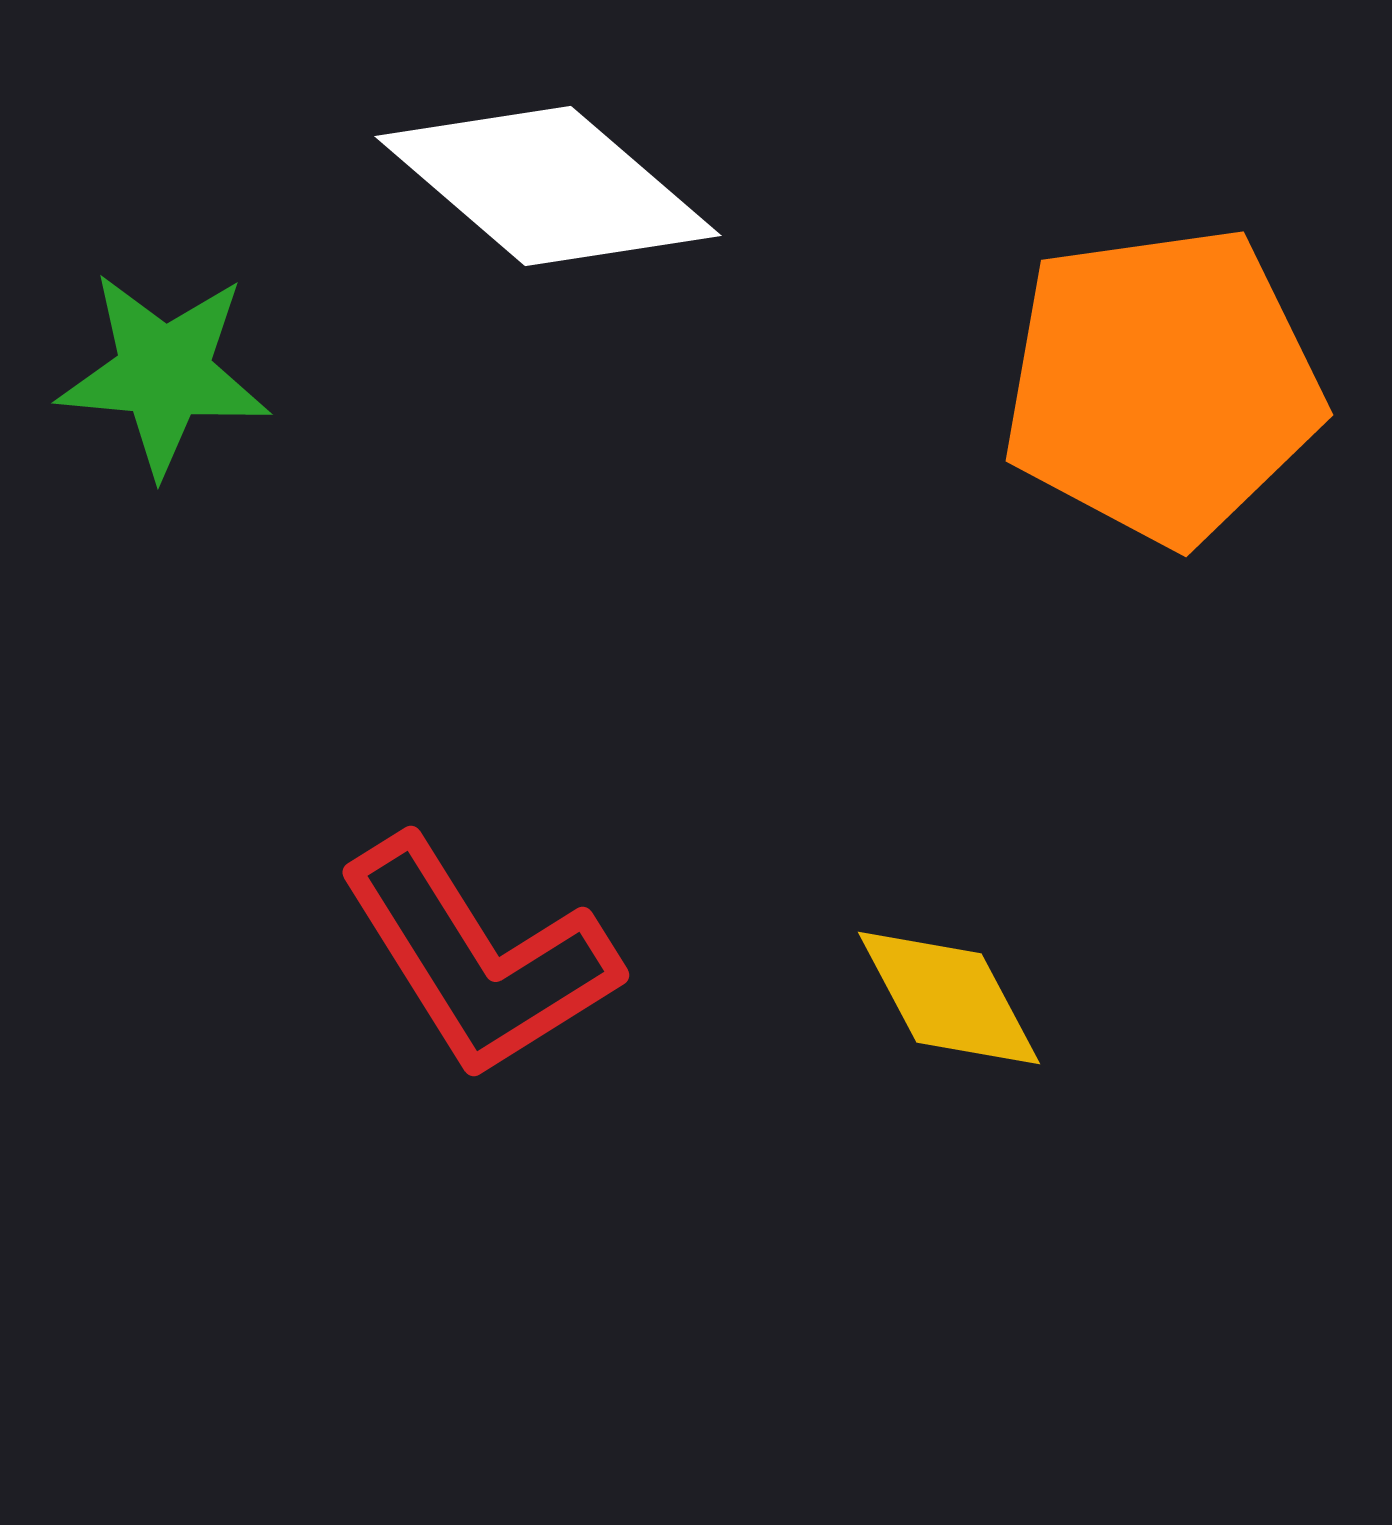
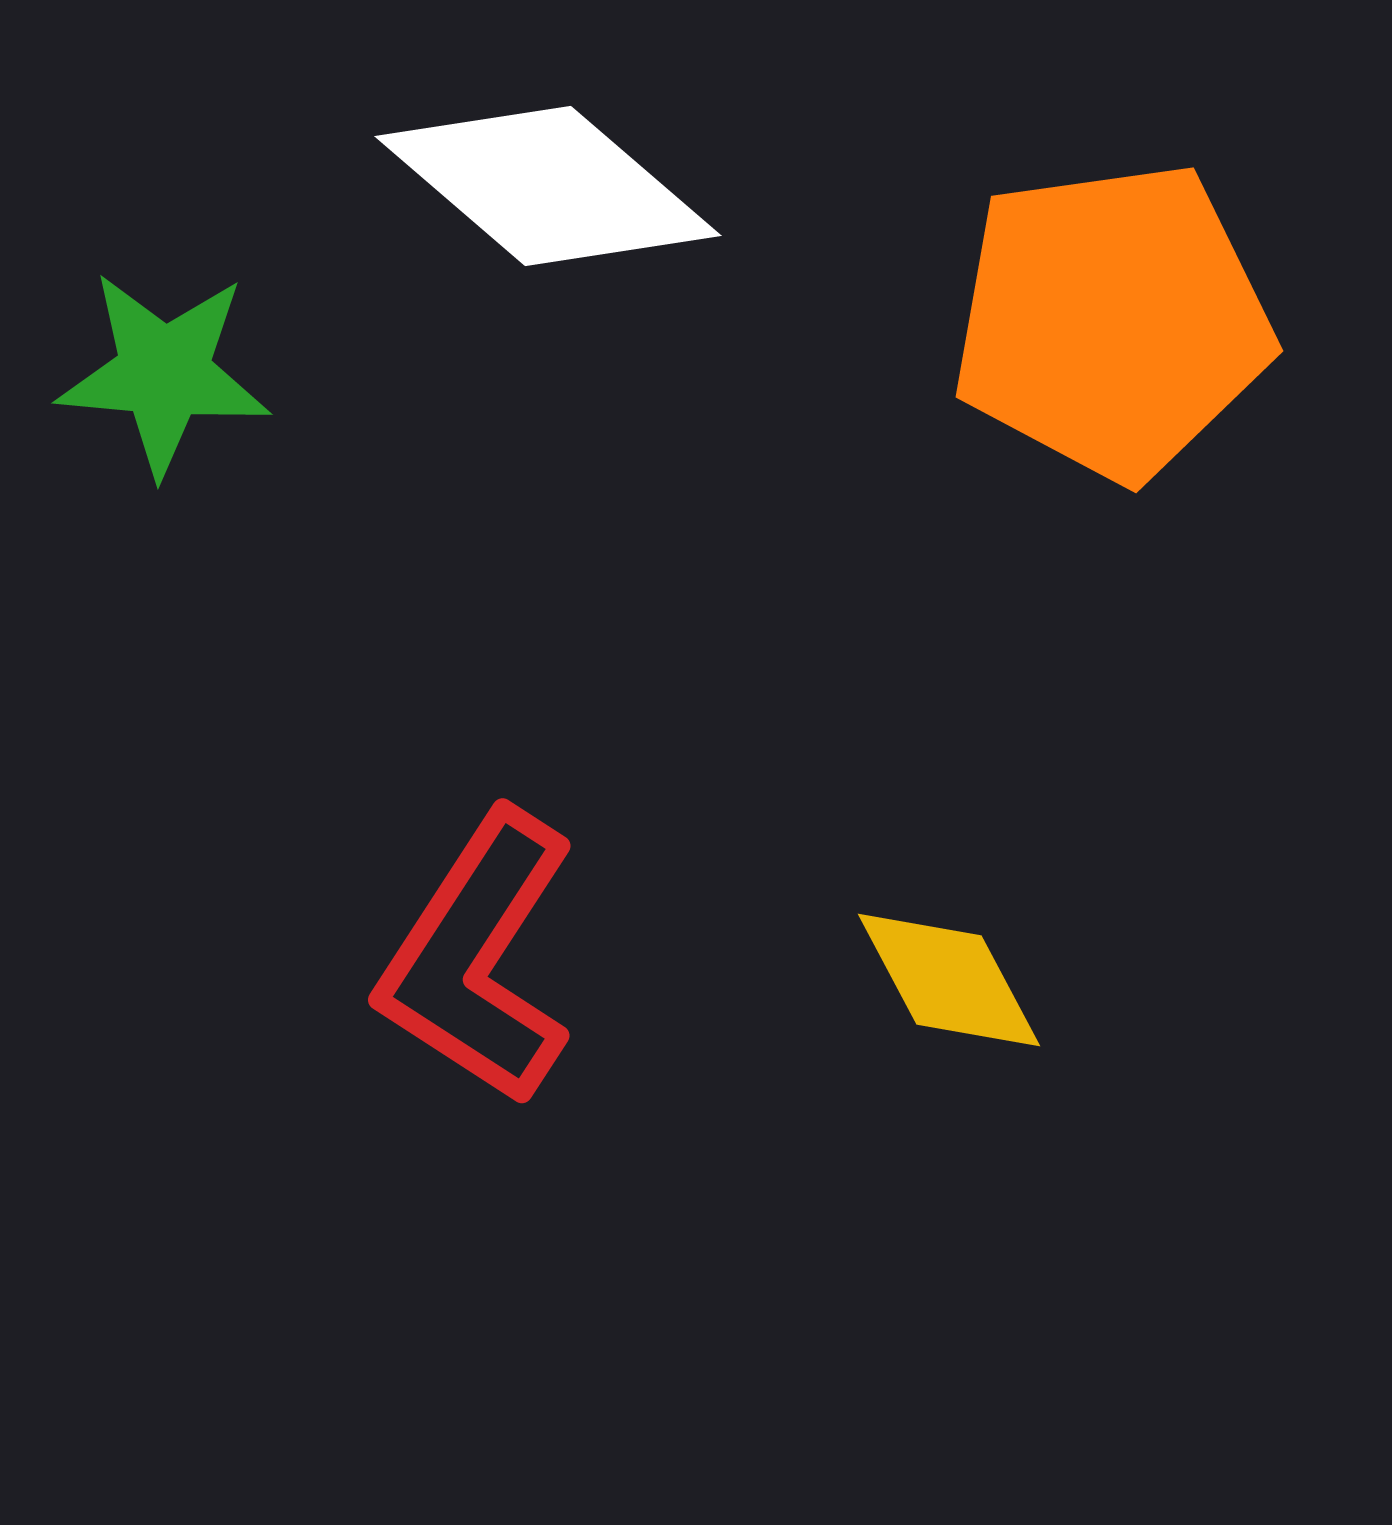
orange pentagon: moved 50 px left, 64 px up
red L-shape: rotated 65 degrees clockwise
yellow diamond: moved 18 px up
